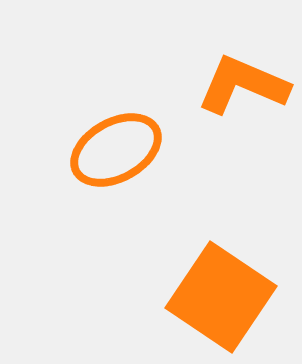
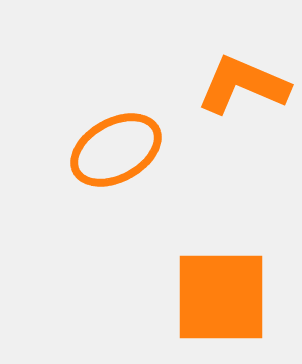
orange square: rotated 34 degrees counterclockwise
